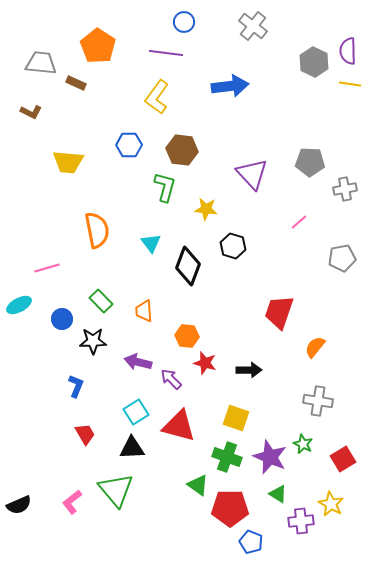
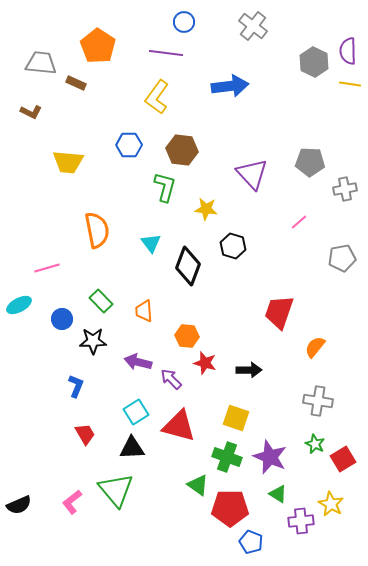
green star at (303, 444): moved 12 px right
